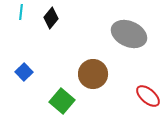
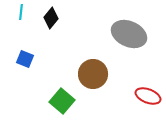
blue square: moved 1 px right, 13 px up; rotated 24 degrees counterclockwise
red ellipse: rotated 20 degrees counterclockwise
